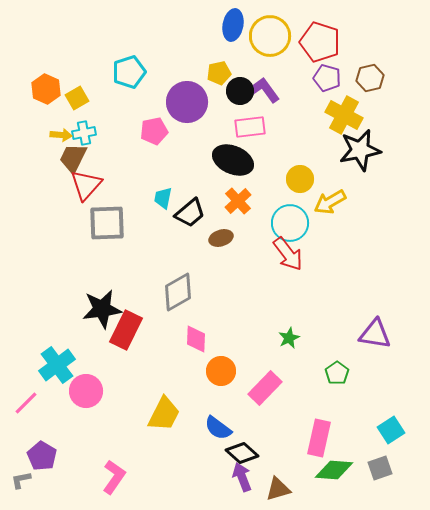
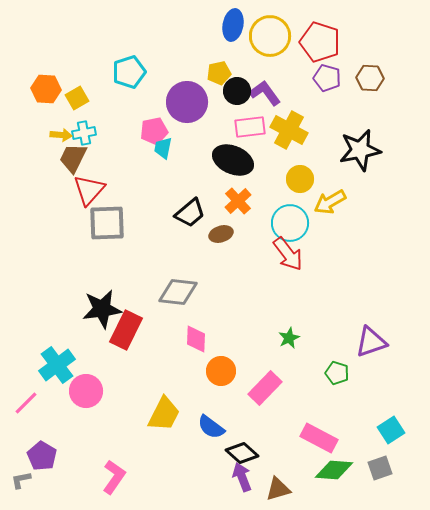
brown hexagon at (370, 78): rotated 16 degrees clockwise
orange hexagon at (46, 89): rotated 20 degrees counterclockwise
purple L-shape at (264, 90): moved 1 px right, 3 px down
black circle at (240, 91): moved 3 px left
yellow cross at (344, 115): moved 55 px left, 15 px down
red triangle at (86, 185): moved 3 px right, 5 px down
cyan trapezoid at (163, 198): moved 50 px up
brown ellipse at (221, 238): moved 4 px up
gray diamond at (178, 292): rotated 36 degrees clockwise
purple triangle at (375, 334): moved 4 px left, 8 px down; rotated 28 degrees counterclockwise
green pentagon at (337, 373): rotated 20 degrees counterclockwise
blue semicircle at (218, 428): moved 7 px left, 1 px up
pink rectangle at (319, 438): rotated 75 degrees counterclockwise
